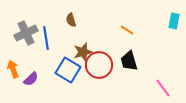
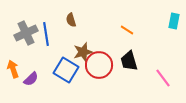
blue line: moved 4 px up
blue square: moved 2 px left
pink line: moved 10 px up
